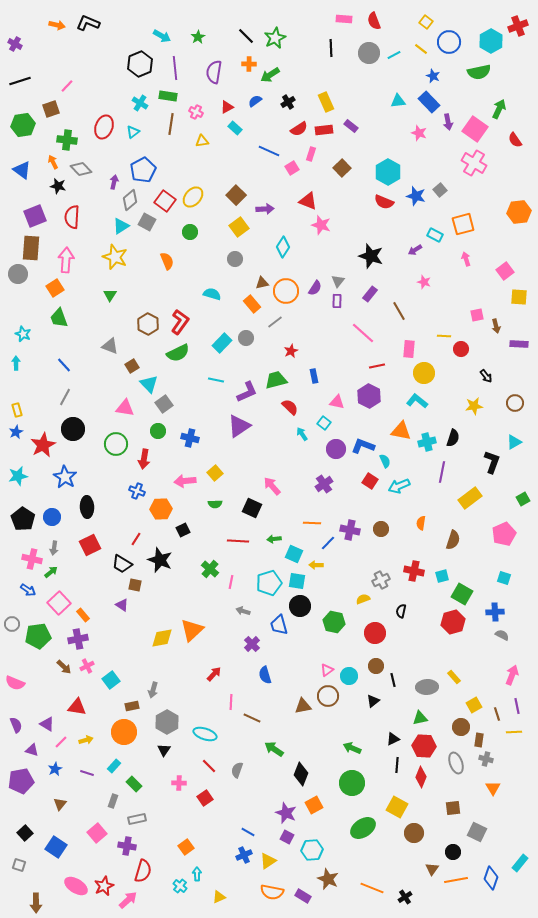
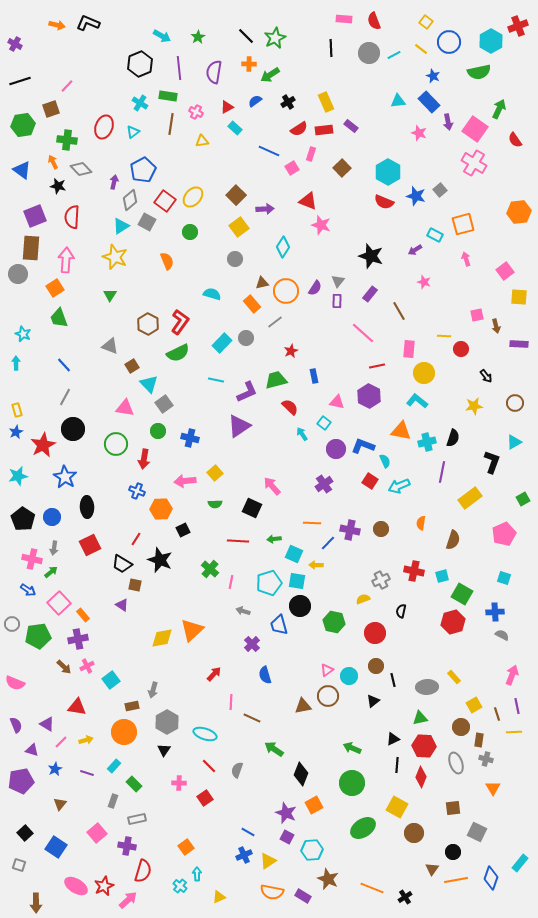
purple line at (175, 68): moved 4 px right
